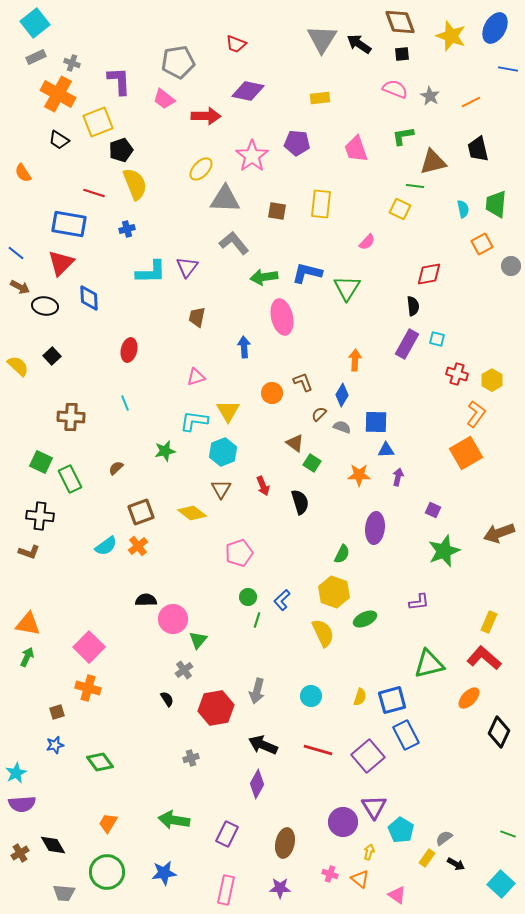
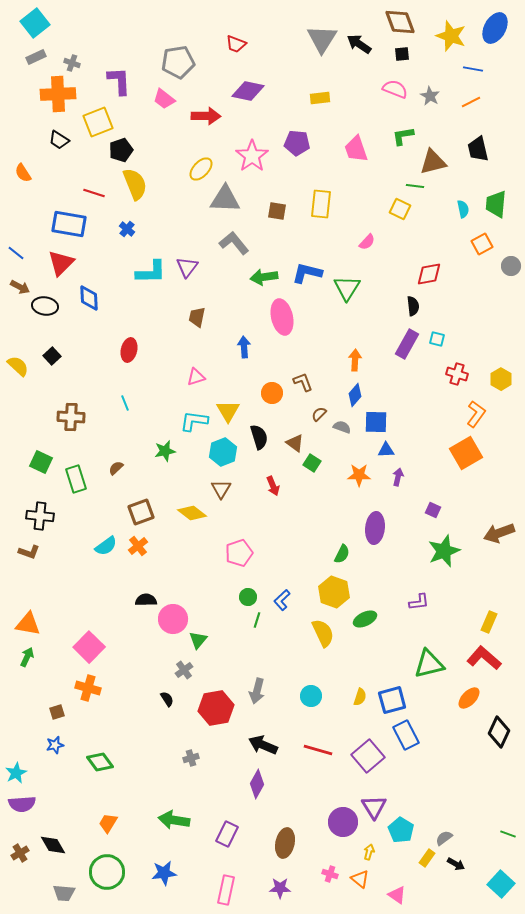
blue line at (508, 69): moved 35 px left
orange cross at (58, 94): rotated 32 degrees counterclockwise
blue cross at (127, 229): rotated 35 degrees counterclockwise
yellow hexagon at (492, 380): moved 9 px right, 1 px up
blue diamond at (342, 395): moved 13 px right; rotated 10 degrees clockwise
green rectangle at (70, 479): moved 6 px right; rotated 8 degrees clockwise
red arrow at (263, 486): moved 10 px right
black semicircle at (300, 502): moved 41 px left, 65 px up
